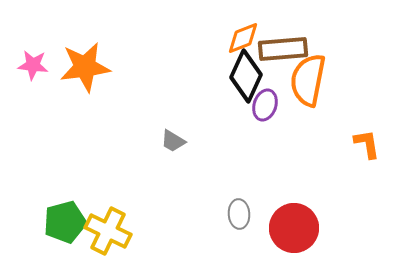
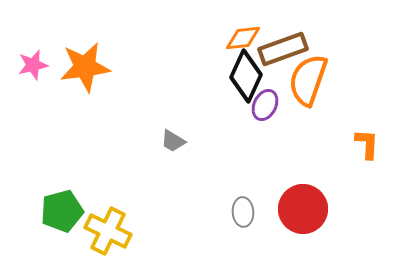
orange diamond: rotated 15 degrees clockwise
brown rectangle: rotated 15 degrees counterclockwise
pink star: rotated 20 degrees counterclockwise
orange semicircle: rotated 8 degrees clockwise
purple ellipse: rotated 8 degrees clockwise
orange L-shape: rotated 12 degrees clockwise
gray ellipse: moved 4 px right, 2 px up
green pentagon: moved 3 px left, 11 px up
red circle: moved 9 px right, 19 px up
